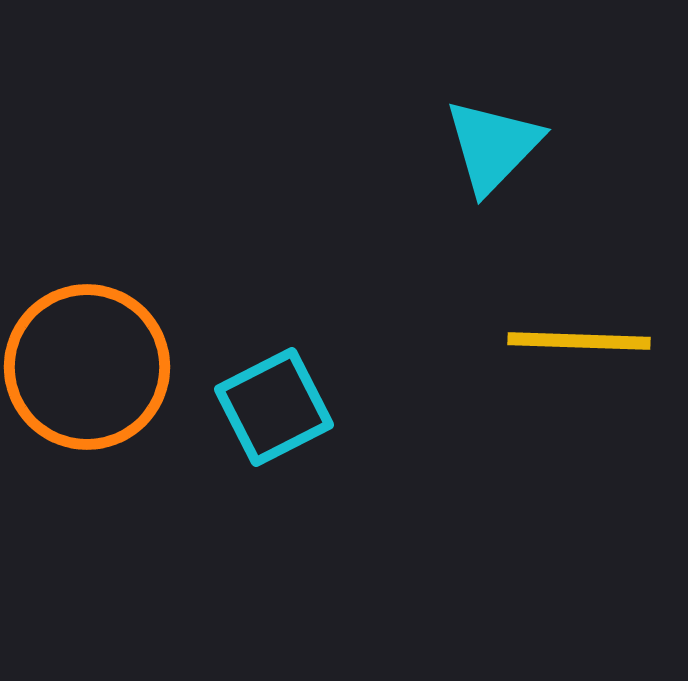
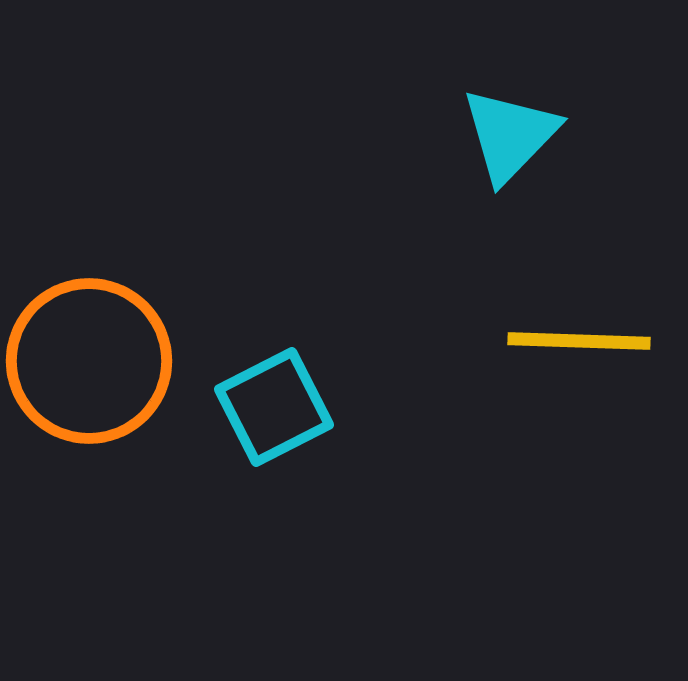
cyan triangle: moved 17 px right, 11 px up
orange circle: moved 2 px right, 6 px up
